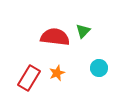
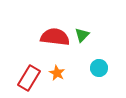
green triangle: moved 1 px left, 4 px down
orange star: rotated 21 degrees counterclockwise
